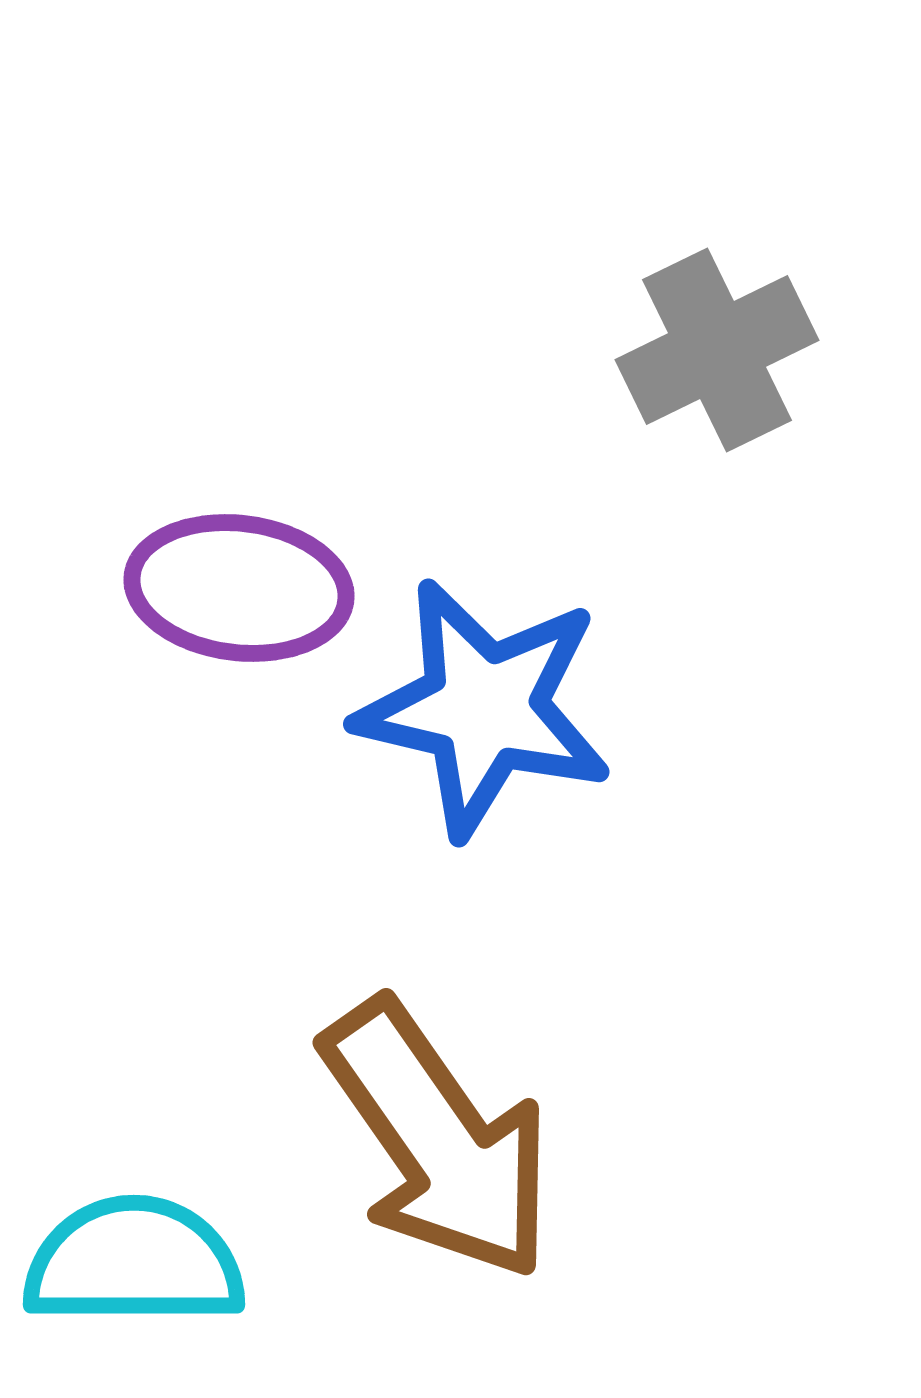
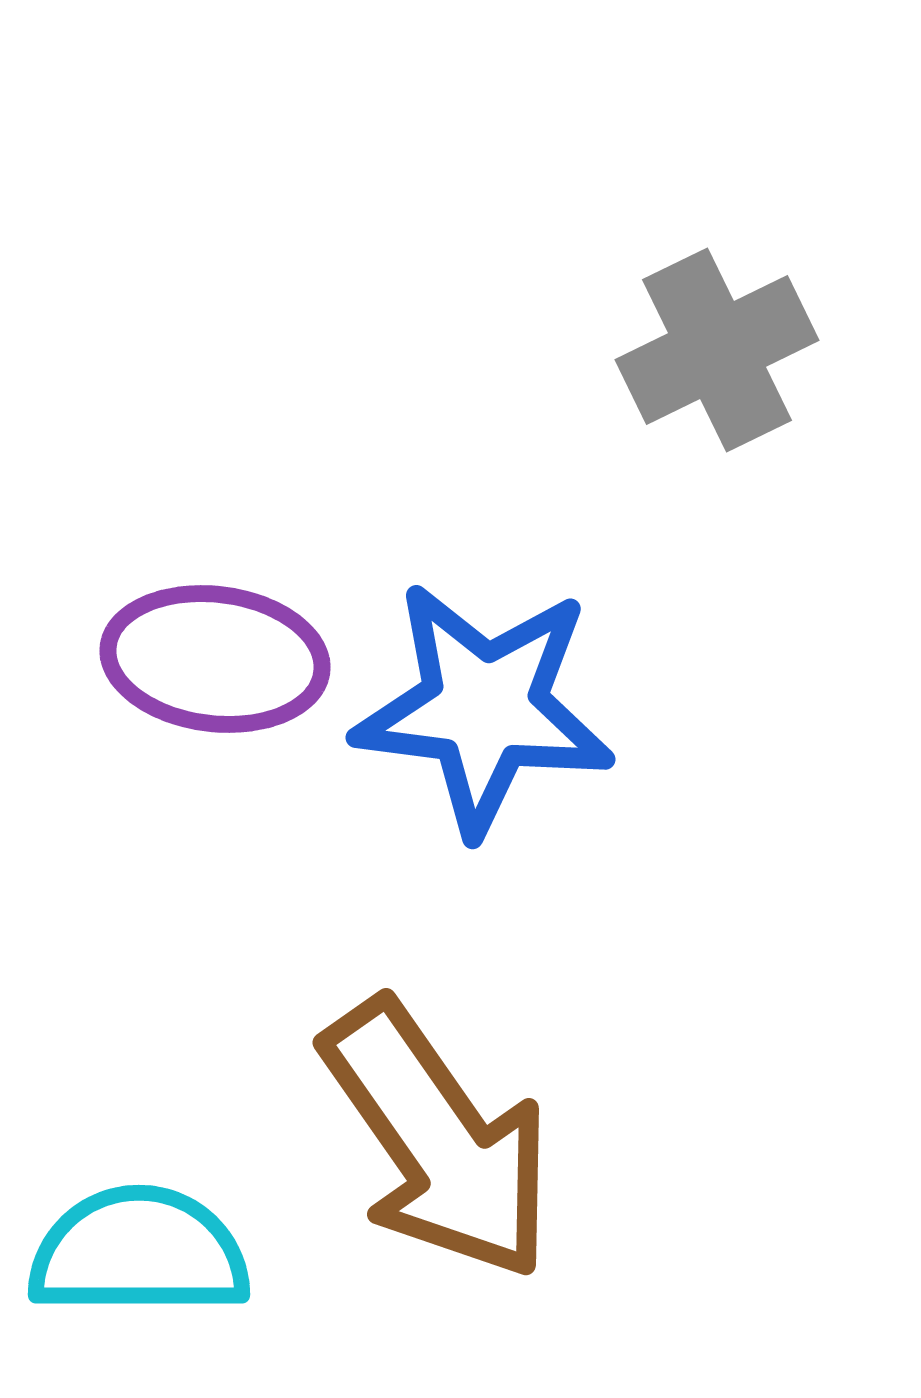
purple ellipse: moved 24 px left, 71 px down
blue star: rotated 6 degrees counterclockwise
cyan semicircle: moved 5 px right, 10 px up
